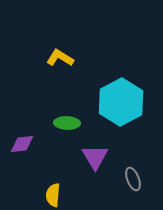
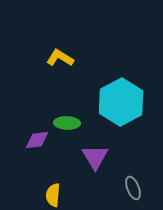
purple diamond: moved 15 px right, 4 px up
gray ellipse: moved 9 px down
